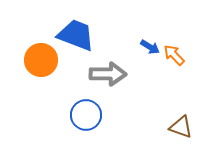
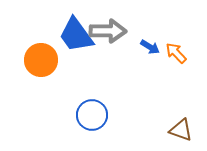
blue trapezoid: rotated 147 degrees counterclockwise
orange arrow: moved 2 px right, 2 px up
gray arrow: moved 43 px up
blue circle: moved 6 px right
brown triangle: moved 3 px down
